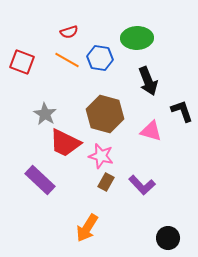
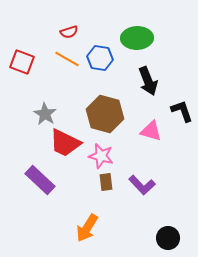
orange line: moved 1 px up
brown rectangle: rotated 36 degrees counterclockwise
